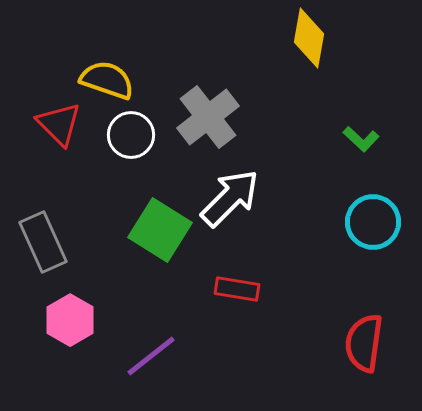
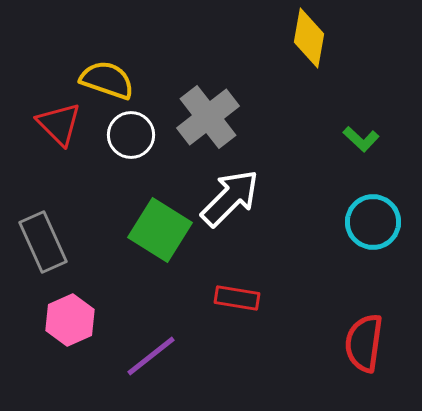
red rectangle: moved 9 px down
pink hexagon: rotated 6 degrees clockwise
